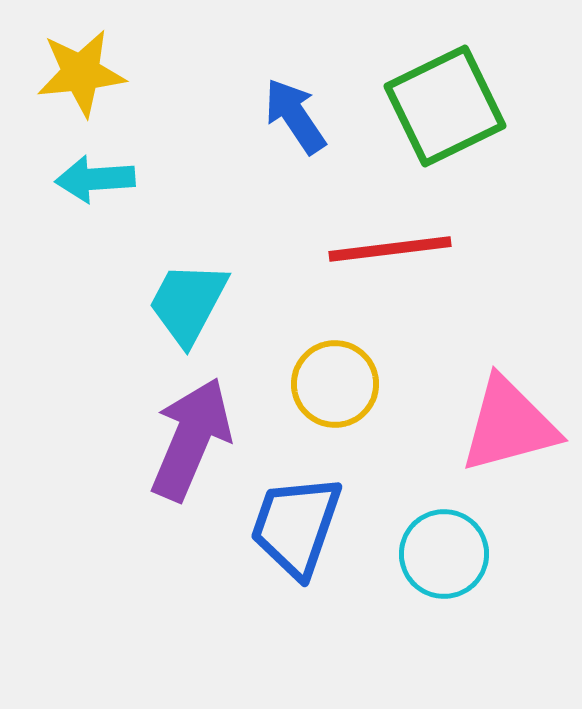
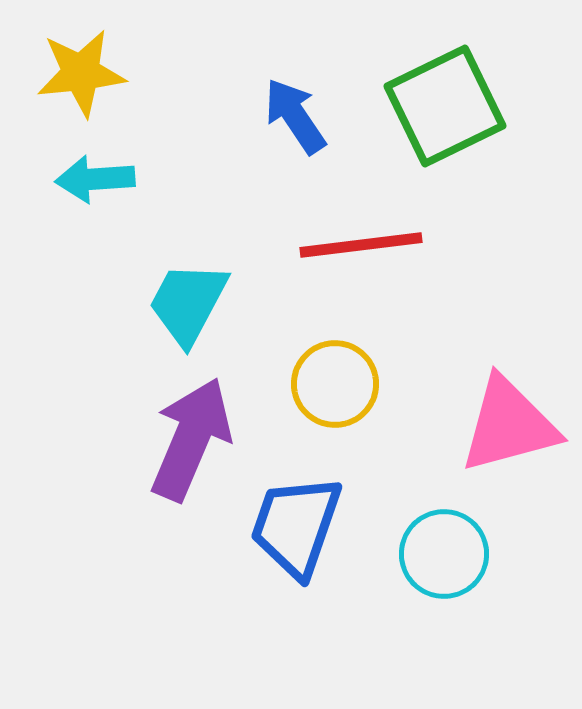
red line: moved 29 px left, 4 px up
